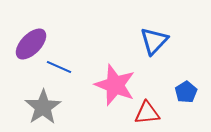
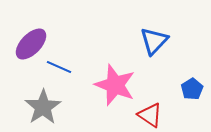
blue pentagon: moved 6 px right, 3 px up
red triangle: moved 3 px right, 2 px down; rotated 40 degrees clockwise
